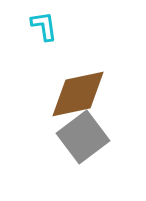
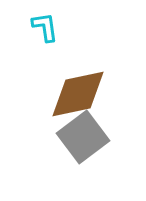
cyan L-shape: moved 1 px right, 1 px down
